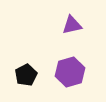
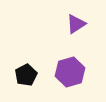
purple triangle: moved 4 px right, 1 px up; rotated 20 degrees counterclockwise
